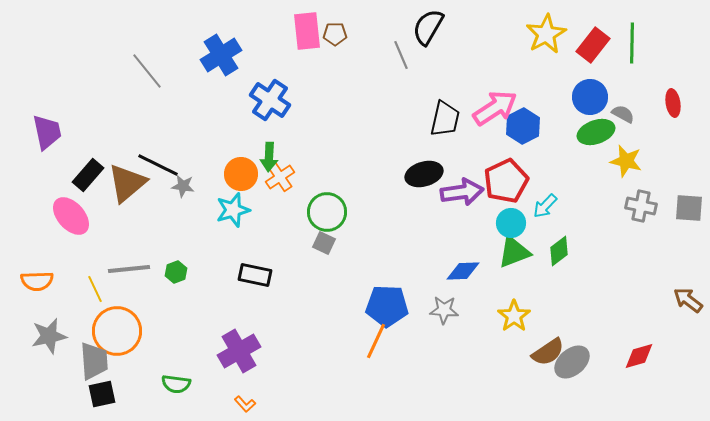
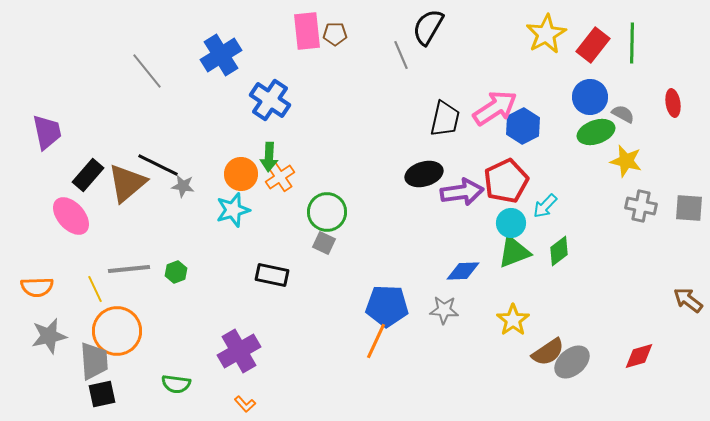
black rectangle at (255, 275): moved 17 px right
orange semicircle at (37, 281): moved 6 px down
yellow star at (514, 316): moved 1 px left, 4 px down
